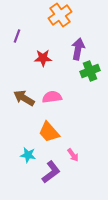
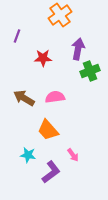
pink semicircle: moved 3 px right
orange trapezoid: moved 1 px left, 2 px up
